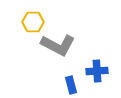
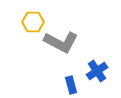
gray L-shape: moved 3 px right, 3 px up
blue cross: rotated 30 degrees counterclockwise
